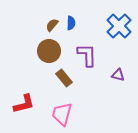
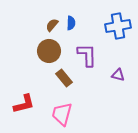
blue cross: moved 1 px left; rotated 35 degrees clockwise
